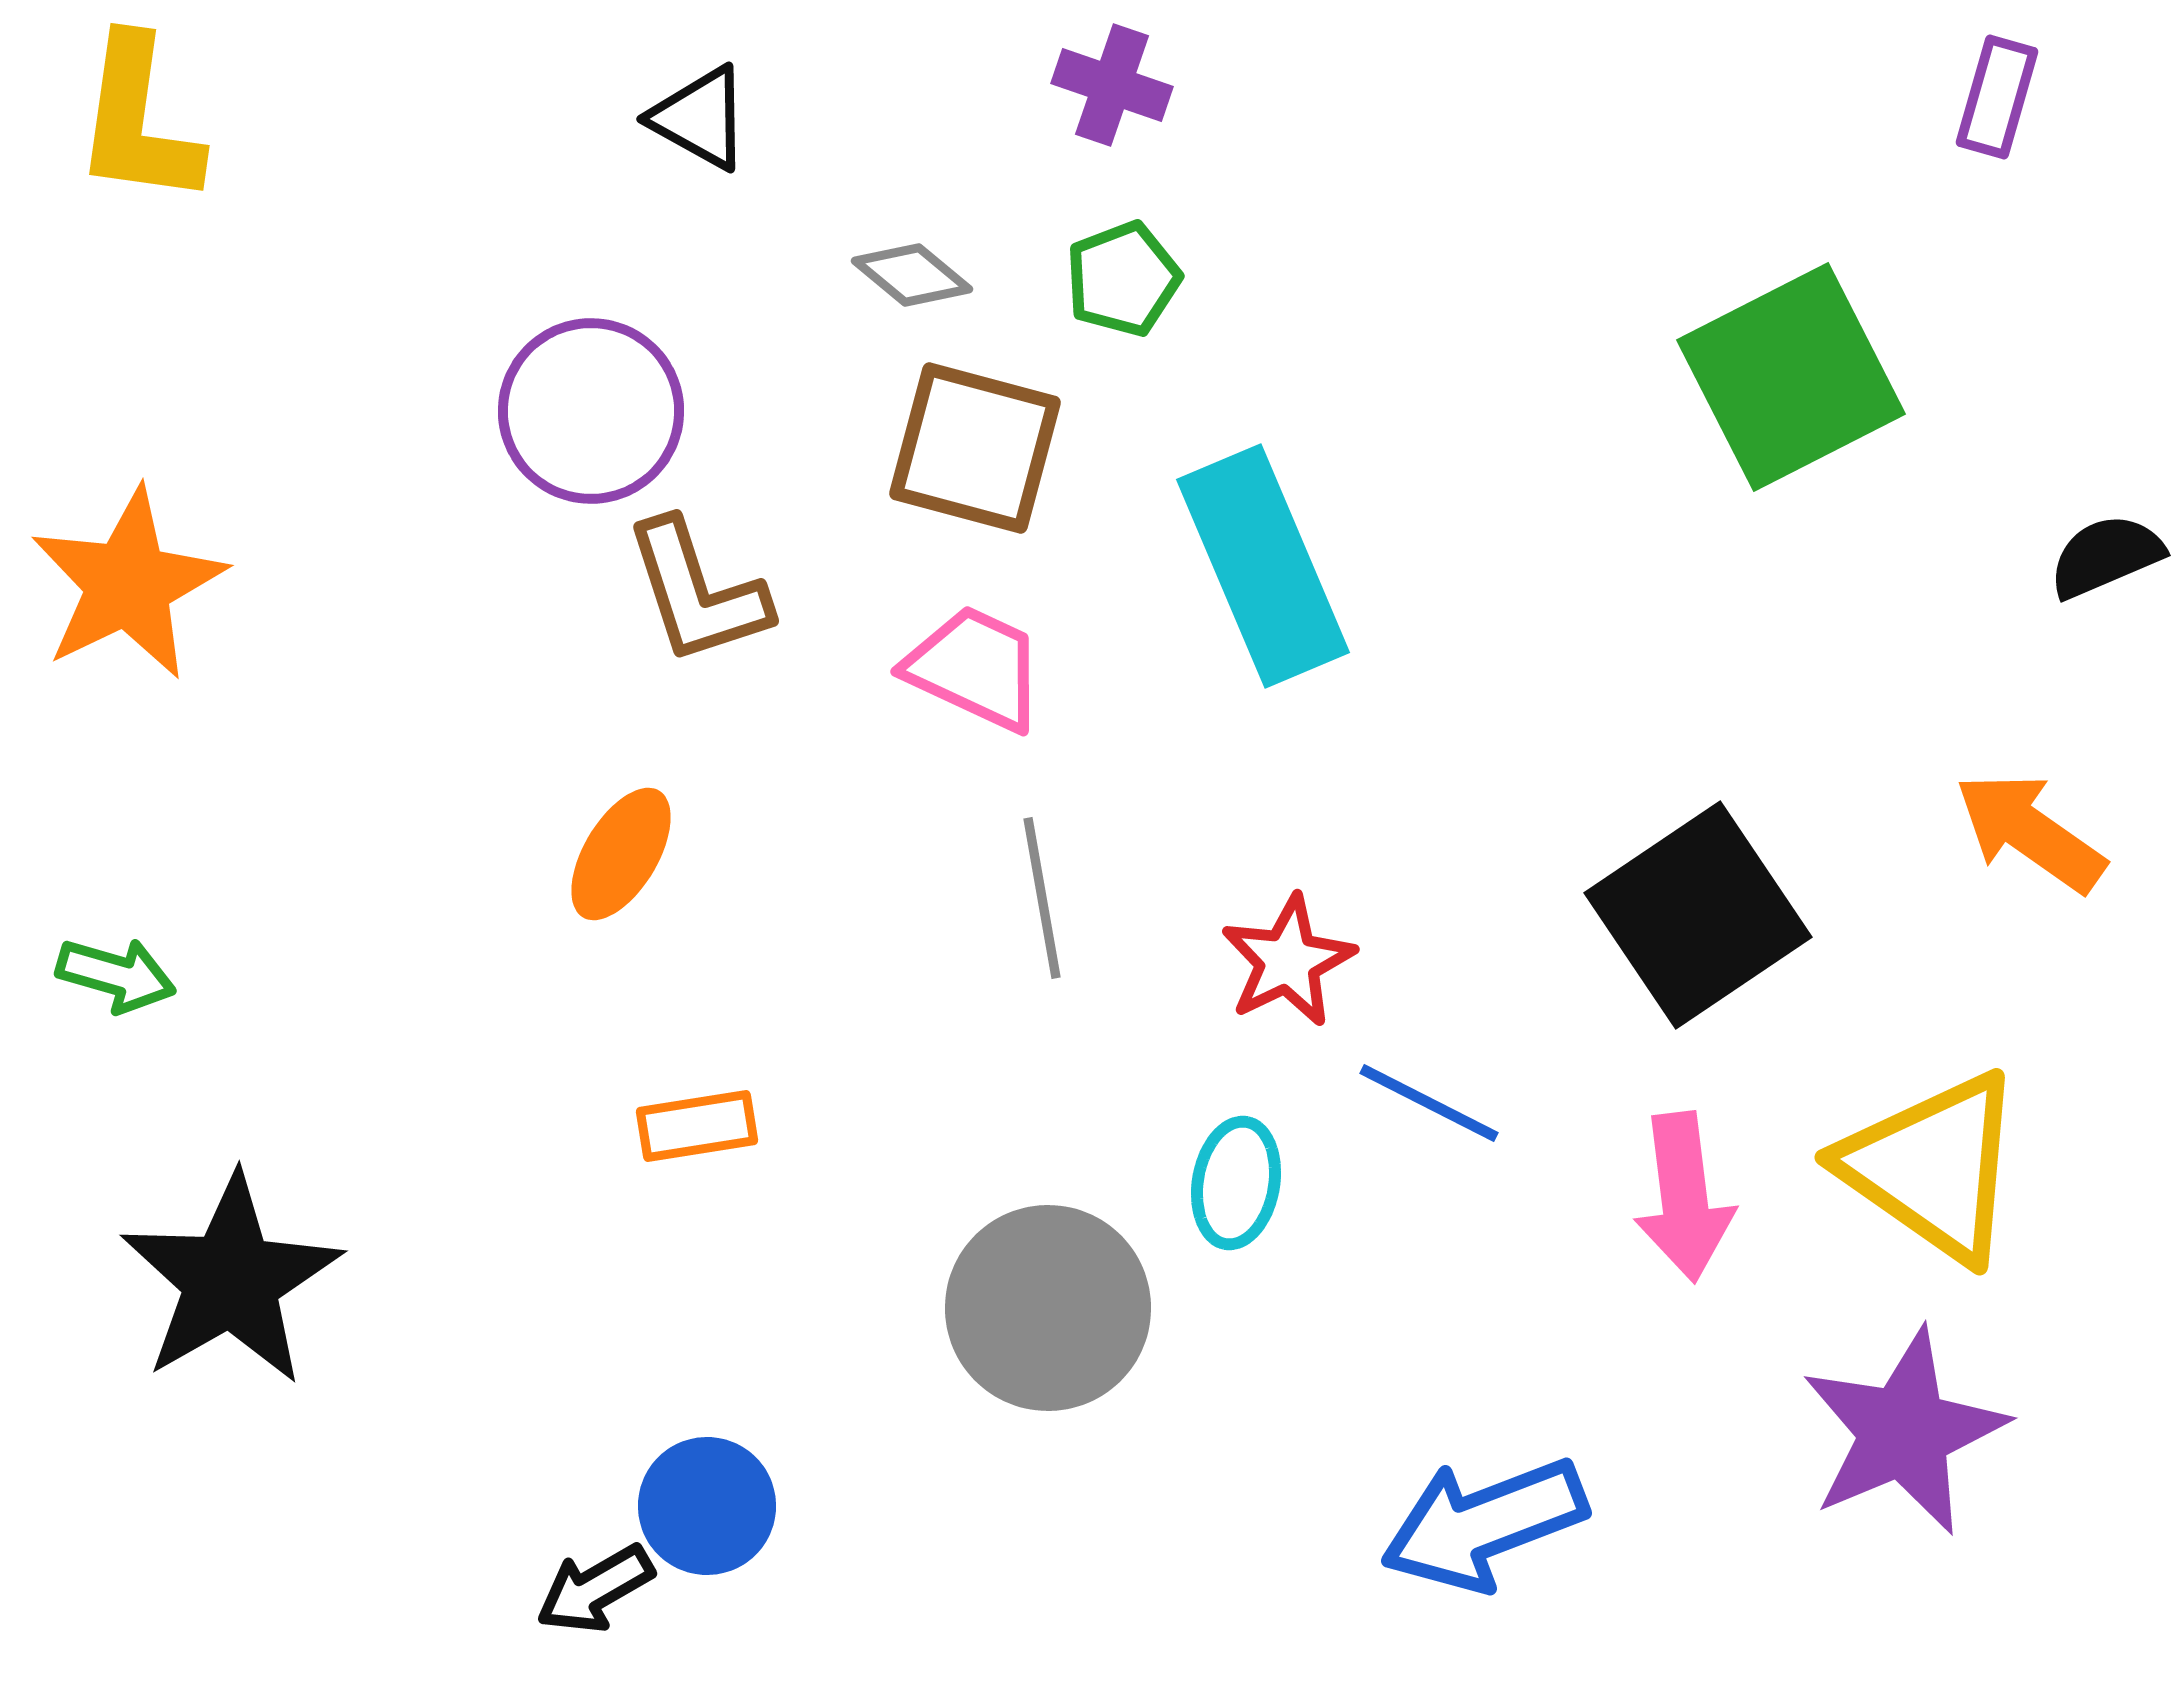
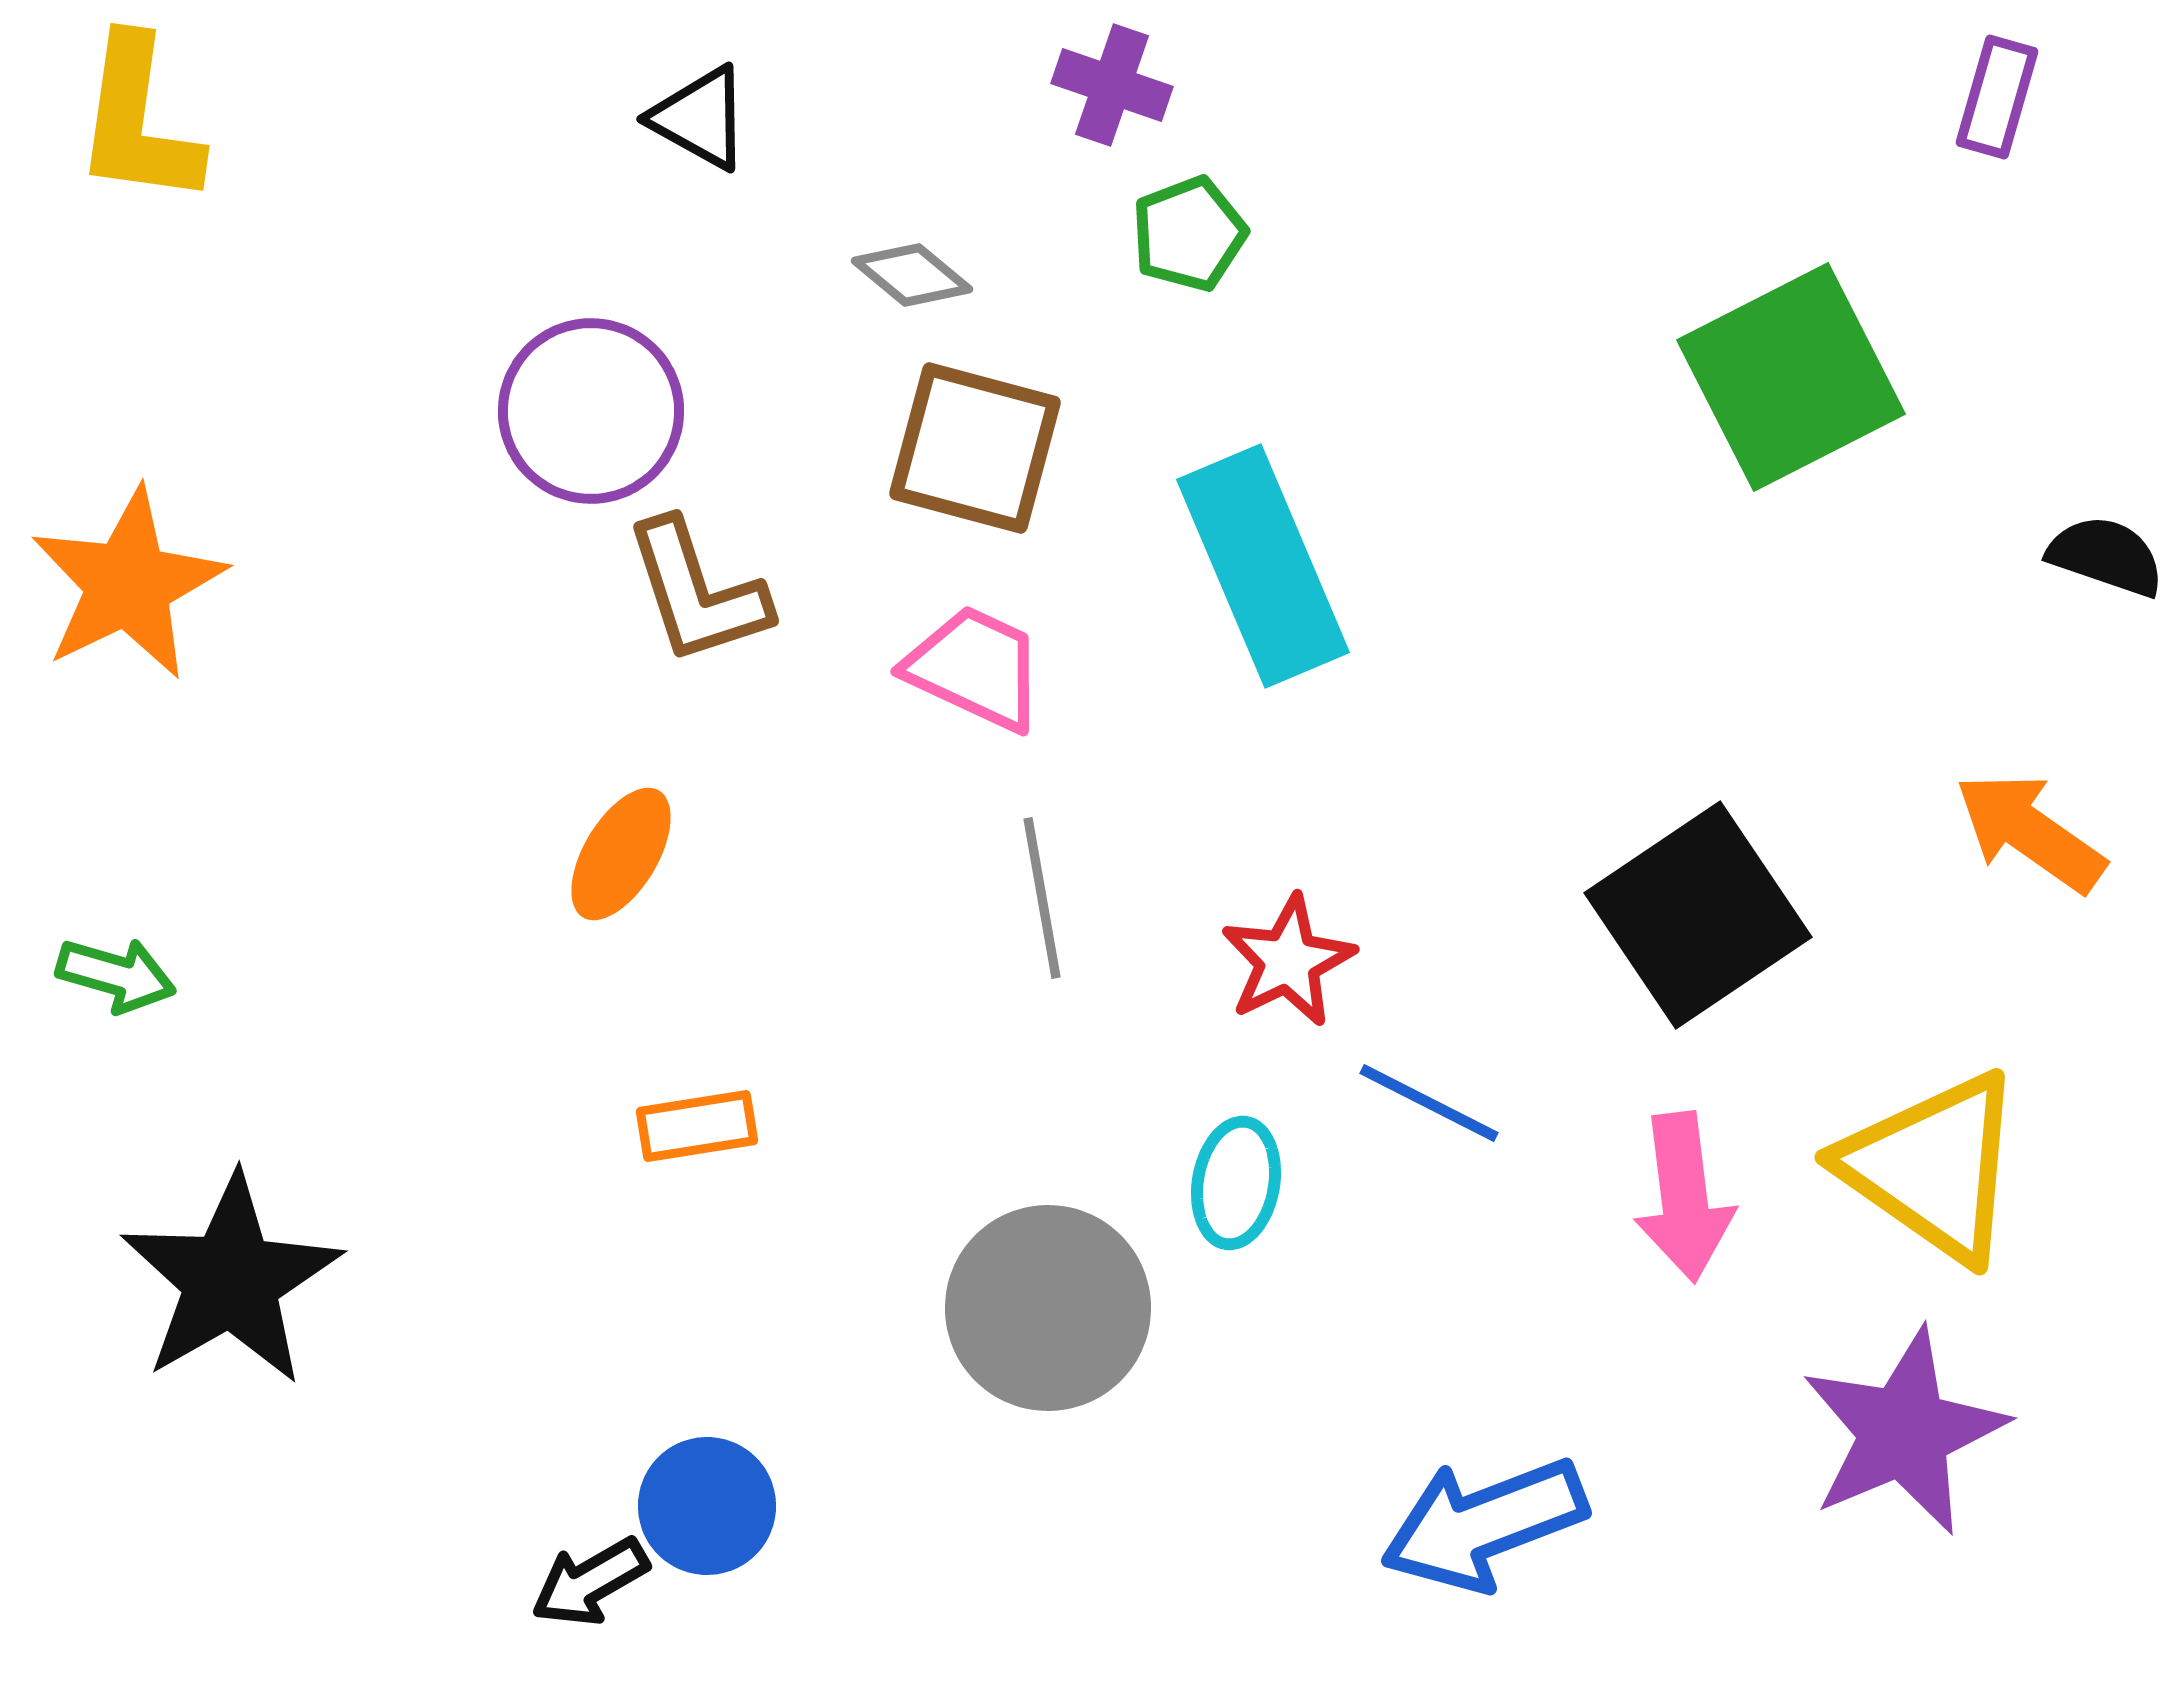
green pentagon: moved 66 px right, 45 px up
black semicircle: rotated 42 degrees clockwise
black arrow: moved 5 px left, 7 px up
